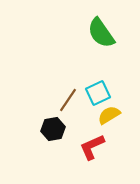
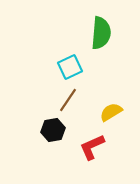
green semicircle: rotated 140 degrees counterclockwise
cyan square: moved 28 px left, 26 px up
yellow semicircle: moved 2 px right, 3 px up
black hexagon: moved 1 px down
